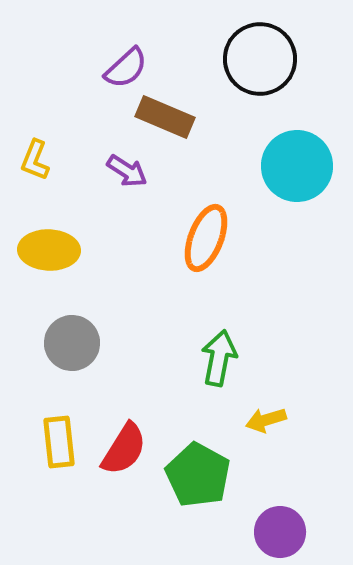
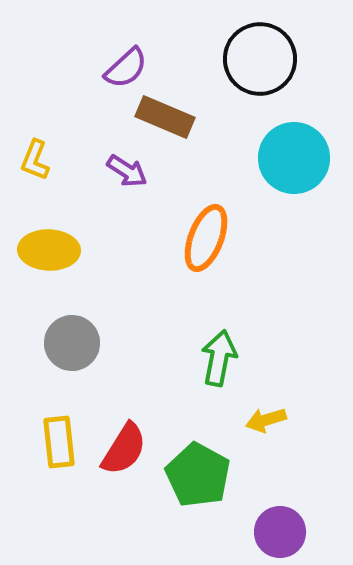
cyan circle: moved 3 px left, 8 px up
